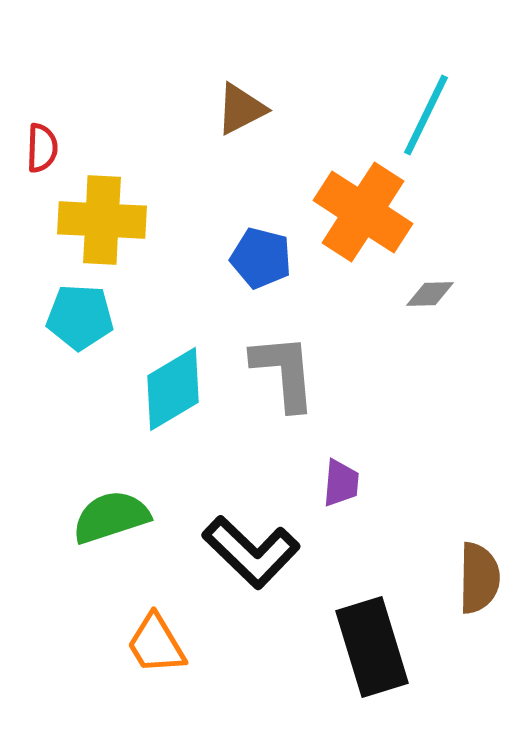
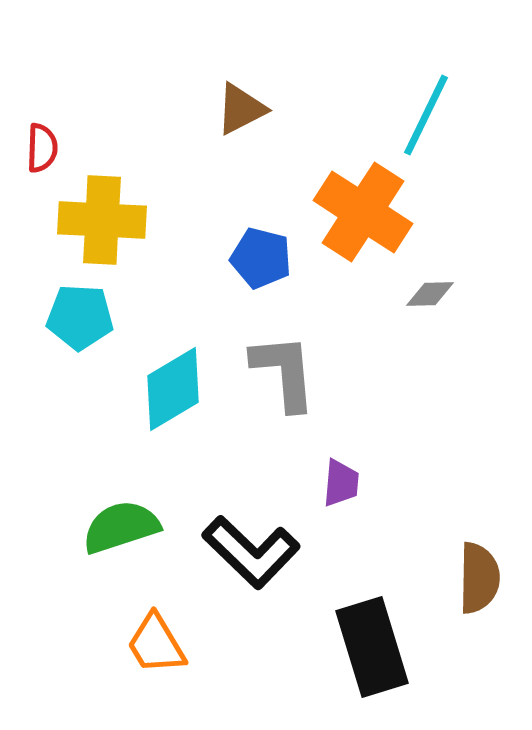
green semicircle: moved 10 px right, 10 px down
